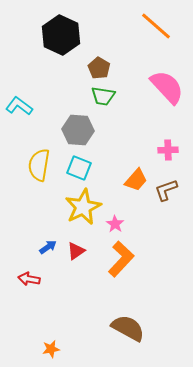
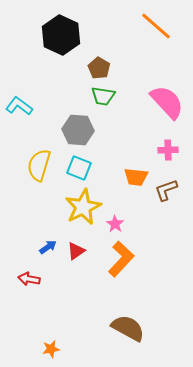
pink semicircle: moved 15 px down
yellow semicircle: rotated 8 degrees clockwise
orange trapezoid: moved 3 px up; rotated 55 degrees clockwise
